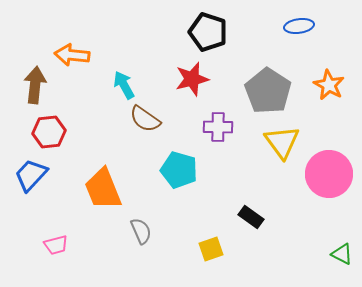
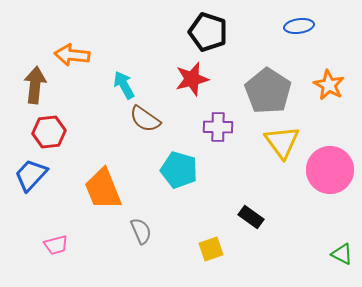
pink circle: moved 1 px right, 4 px up
